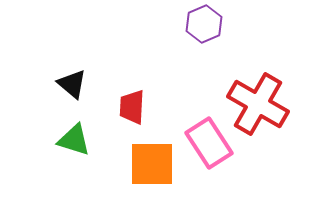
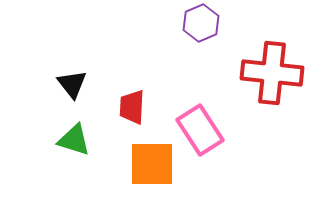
purple hexagon: moved 3 px left, 1 px up
black triangle: rotated 12 degrees clockwise
red cross: moved 14 px right, 31 px up; rotated 24 degrees counterclockwise
pink rectangle: moved 9 px left, 13 px up
